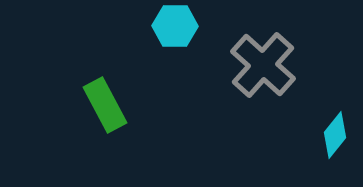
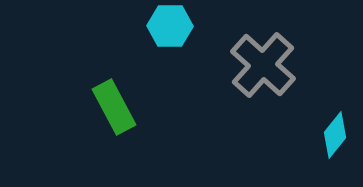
cyan hexagon: moved 5 px left
green rectangle: moved 9 px right, 2 px down
